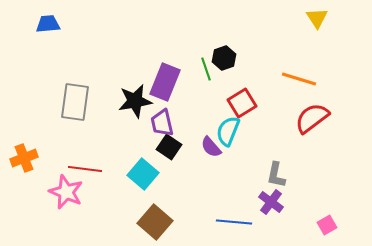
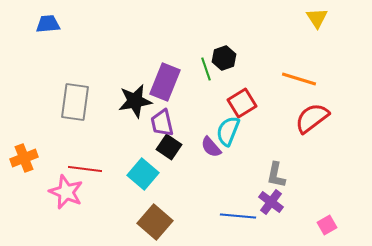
blue line: moved 4 px right, 6 px up
